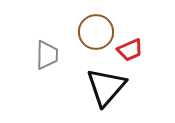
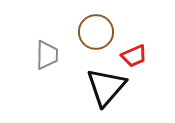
red trapezoid: moved 4 px right, 6 px down
